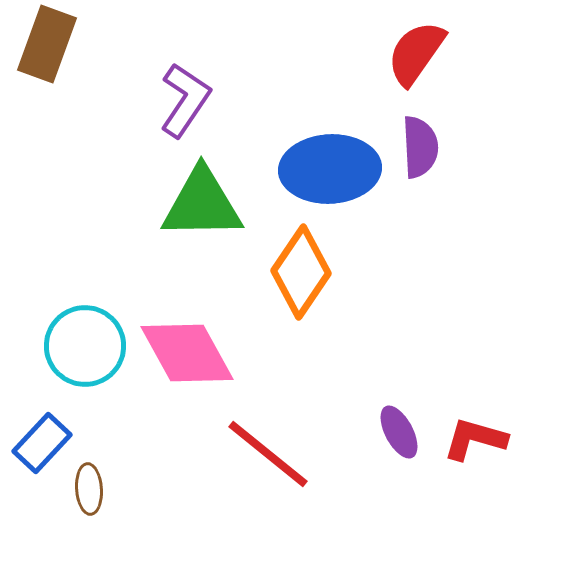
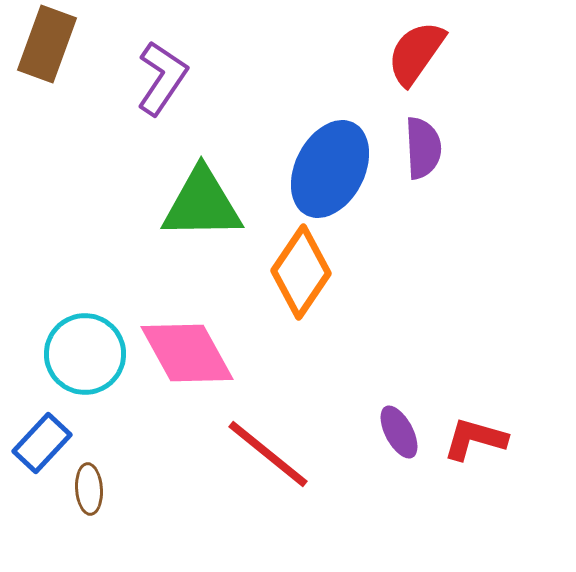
purple L-shape: moved 23 px left, 22 px up
purple semicircle: moved 3 px right, 1 px down
blue ellipse: rotated 60 degrees counterclockwise
cyan circle: moved 8 px down
